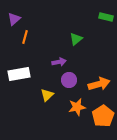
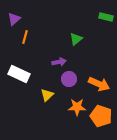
white rectangle: rotated 35 degrees clockwise
purple circle: moved 1 px up
orange arrow: rotated 40 degrees clockwise
orange star: rotated 12 degrees clockwise
orange pentagon: moved 2 px left; rotated 20 degrees counterclockwise
